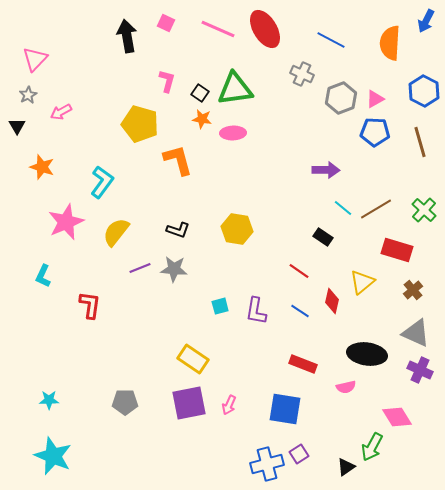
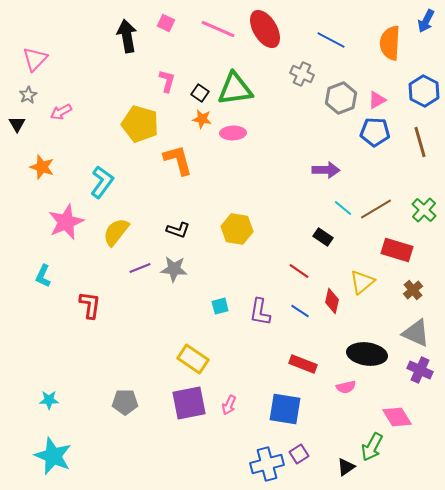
pink triangle at (375, 99): moved 2 px right, 1 px down
black triangle at (17, 126): moved 2 px up
purple L-shape at (256, 311): moved 4 px right, 1 px down
